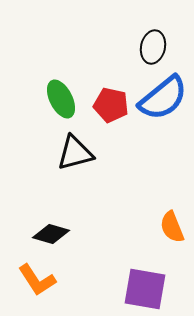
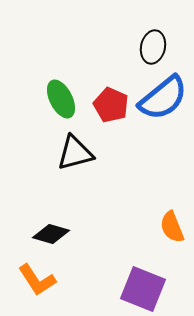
red pentagon: rotated 12 degrees clockwise
purple square: moved 2 px left; rotated 12 degrees clockwise
